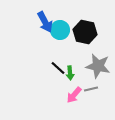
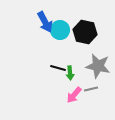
black line: rotated 28 degrees counterclockwise
